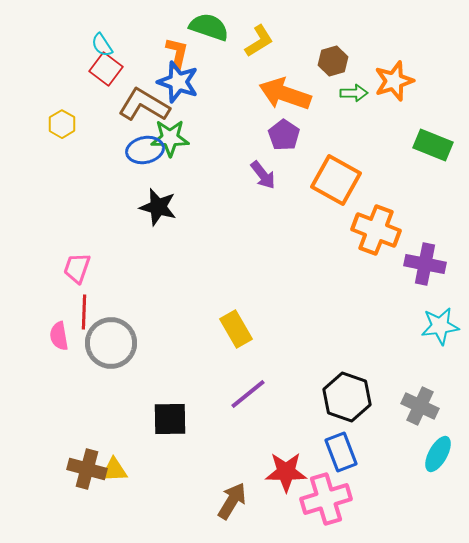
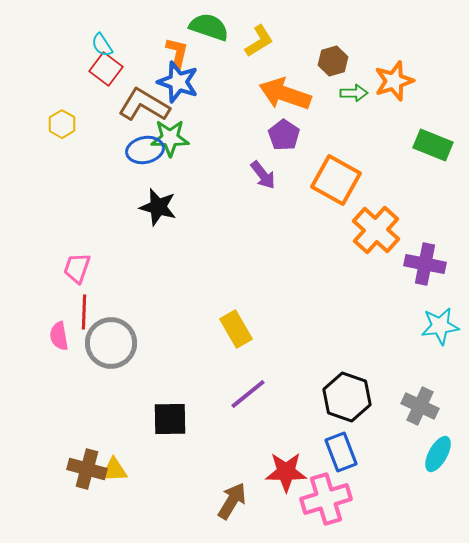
orange cross: rotated 21 degrees clockwise
